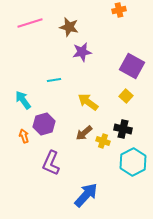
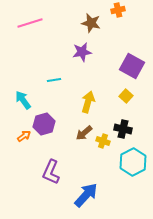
orange cross: moved 1 px left
brown star: moved 22 px right, 4 px up
yellow arrow: rotated 70 degrees clockwise
orange arrow: rotated 72 degrees clockwise
purple L-shape: moved 9 px down
